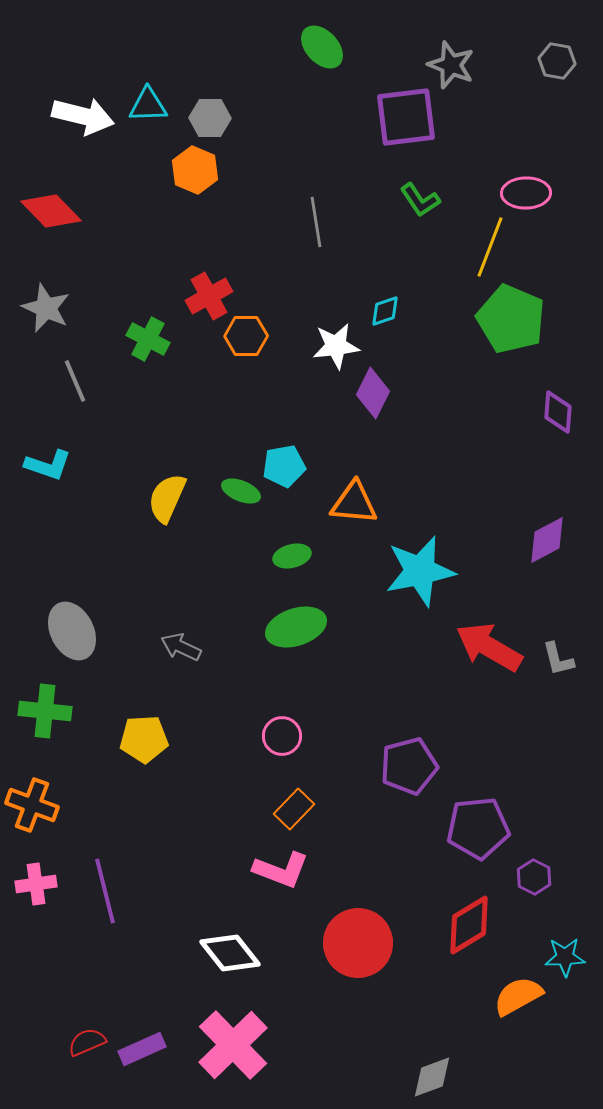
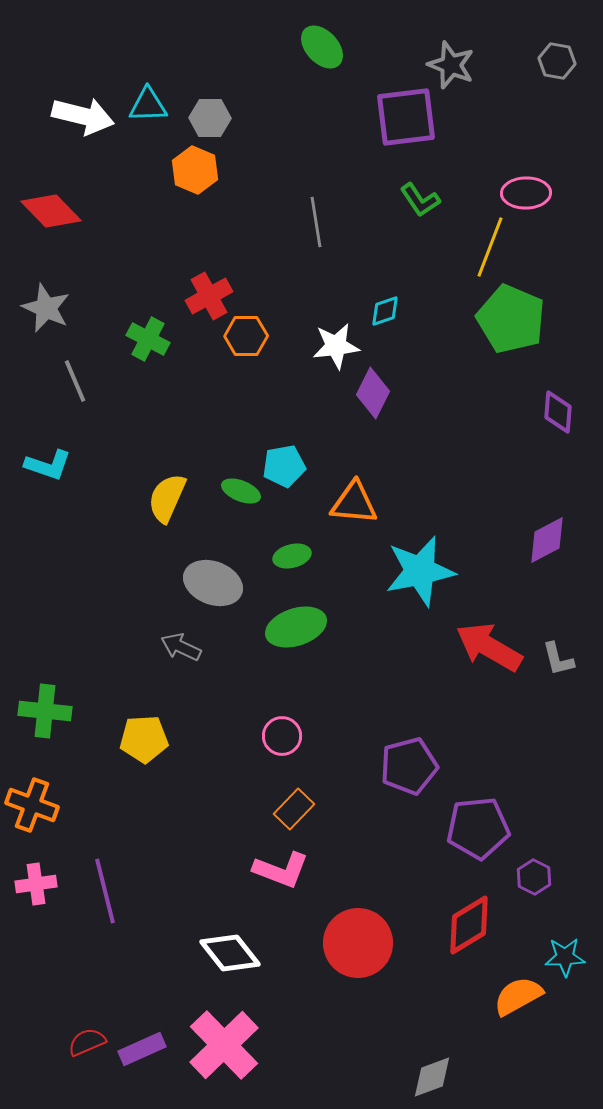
gray ellipse at (72, 631): moved 141 px right, 48 px up; rotated 42 degrees counterclockwise
pink cross at (233, 1045): moved 9 px left
